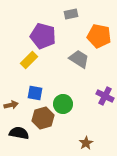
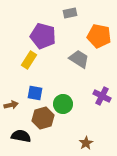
gray rectangle: moved 1 px left, 1 px up
yellow rectangle: rotated 12 degrees counterclockwise
purple cross: moved 3 px left
black semicircle: moved 2 px right, 3 px down
